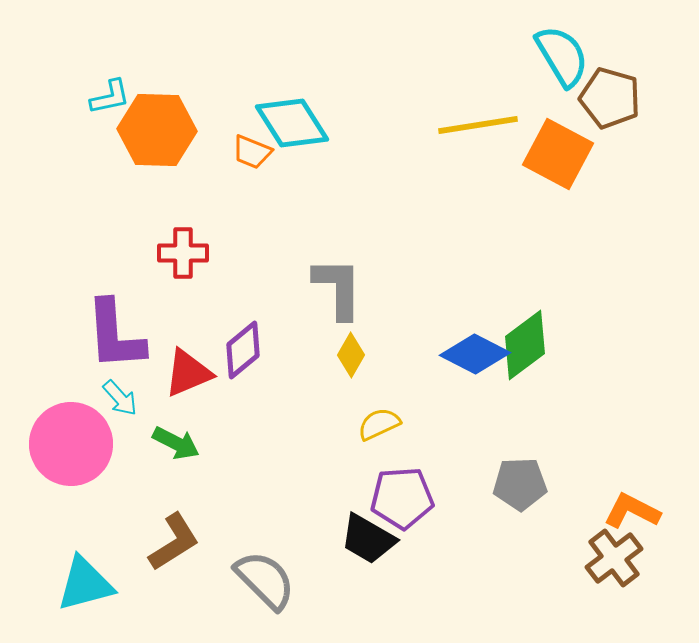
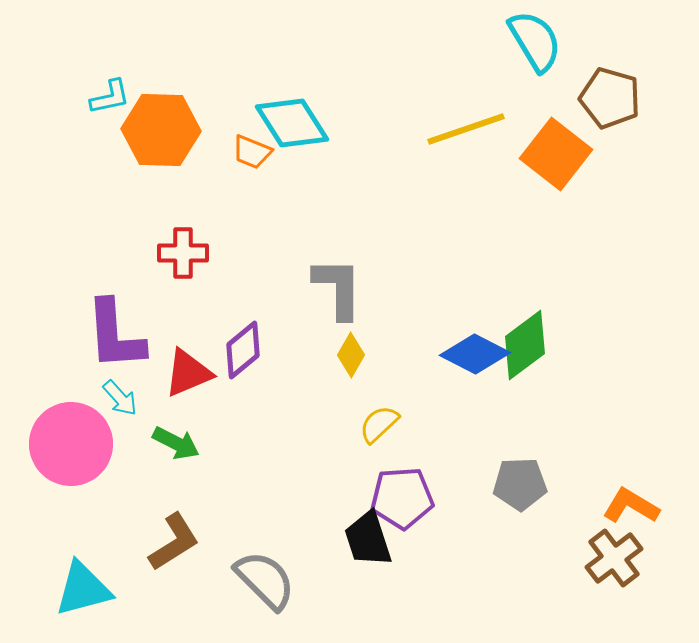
cyan semicircle: moved 27 px left, 15 px up
yellow line: moved 12 px left, 4 px down; rotated 10 degrees counterclockwise
orange hexagon: moved 4 px right
orange square: moved 2 px left; rotated 10 degrees clockwise
yellow semicircle: rotated 18 degrees counterclockwise
orange L-shape: moved 1 px left, 5 px up; rotated 4 degrees clockwise
black trapezoid: rotated 42 degrees clockwise
cyan triangle: moved 2 px left, 5 px down
